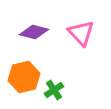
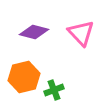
green cross: rotated 12 degrees clockwise
